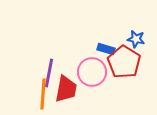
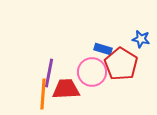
blue star: moved 5 px right
blue rectangle: moved 3 px left
red pentagon: moved 3 px left, 2 px down
red trapezoid: rotated 104 degrees counterclockwise
